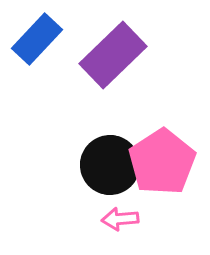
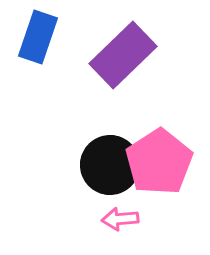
blue rectangle: moved 1 px right, 2 px up; rotated 24 degrees counterclockwise
purple rectangle: moved 10 px right
pink pentagon: moved 3 px left
